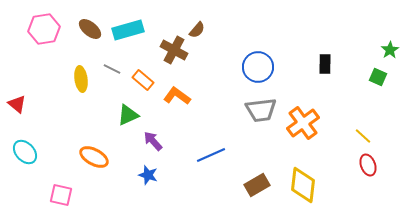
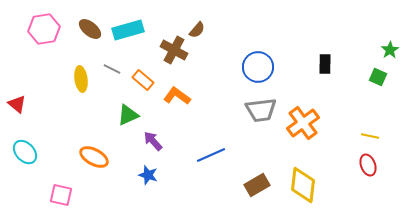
yellow line: moved 7 px right; rotated 30 degrees counterclockwise
